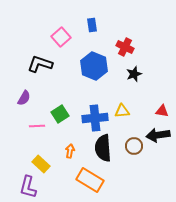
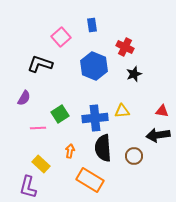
pink line: moved 1 px right, 2 px down
brown circle: moved 10 px down
